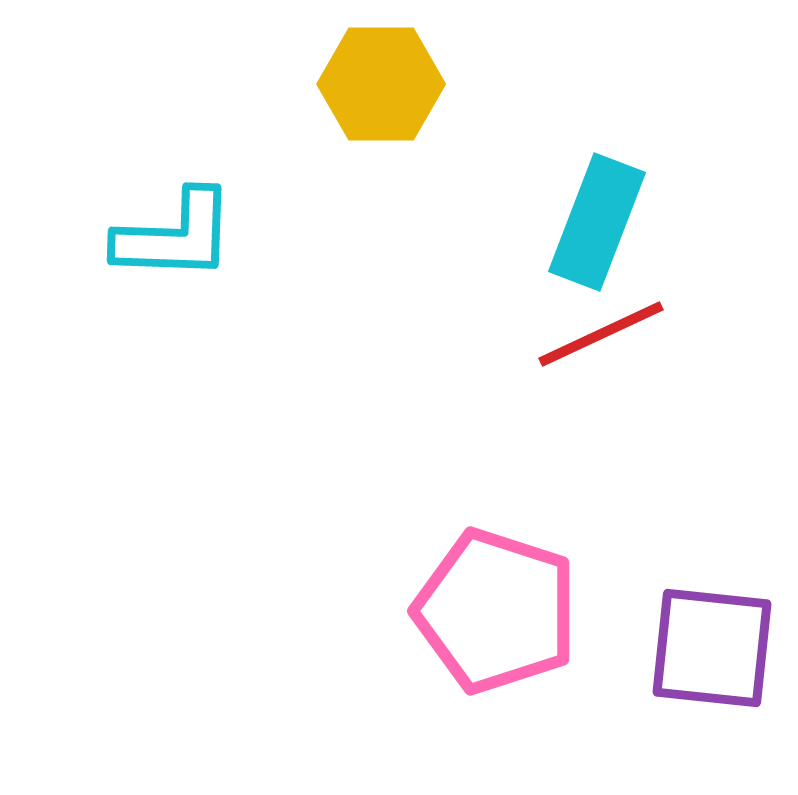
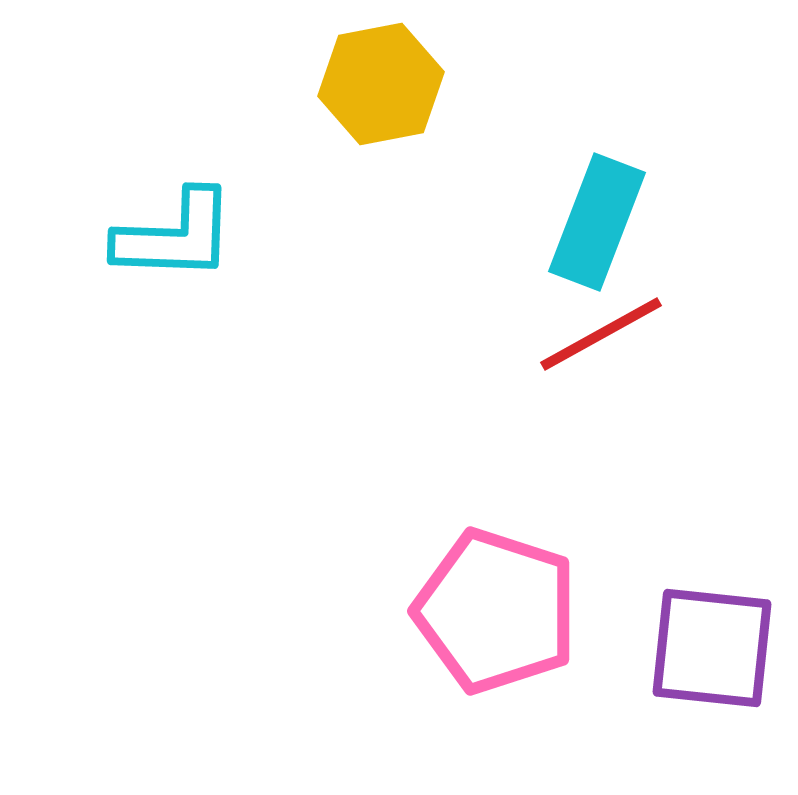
yellow hexagon: rotated 11 degrees counterclockwise
red line: rotated 4 degrees counterclockwise
